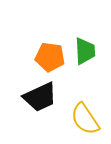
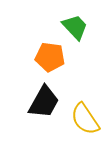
green trapezoid: moved 10 px left, 24 px up; rotated 40 degrees counterclockwise
black trapezoid: moved 4 px right, 5 px down; rotated 36 degrees counterclockwise
